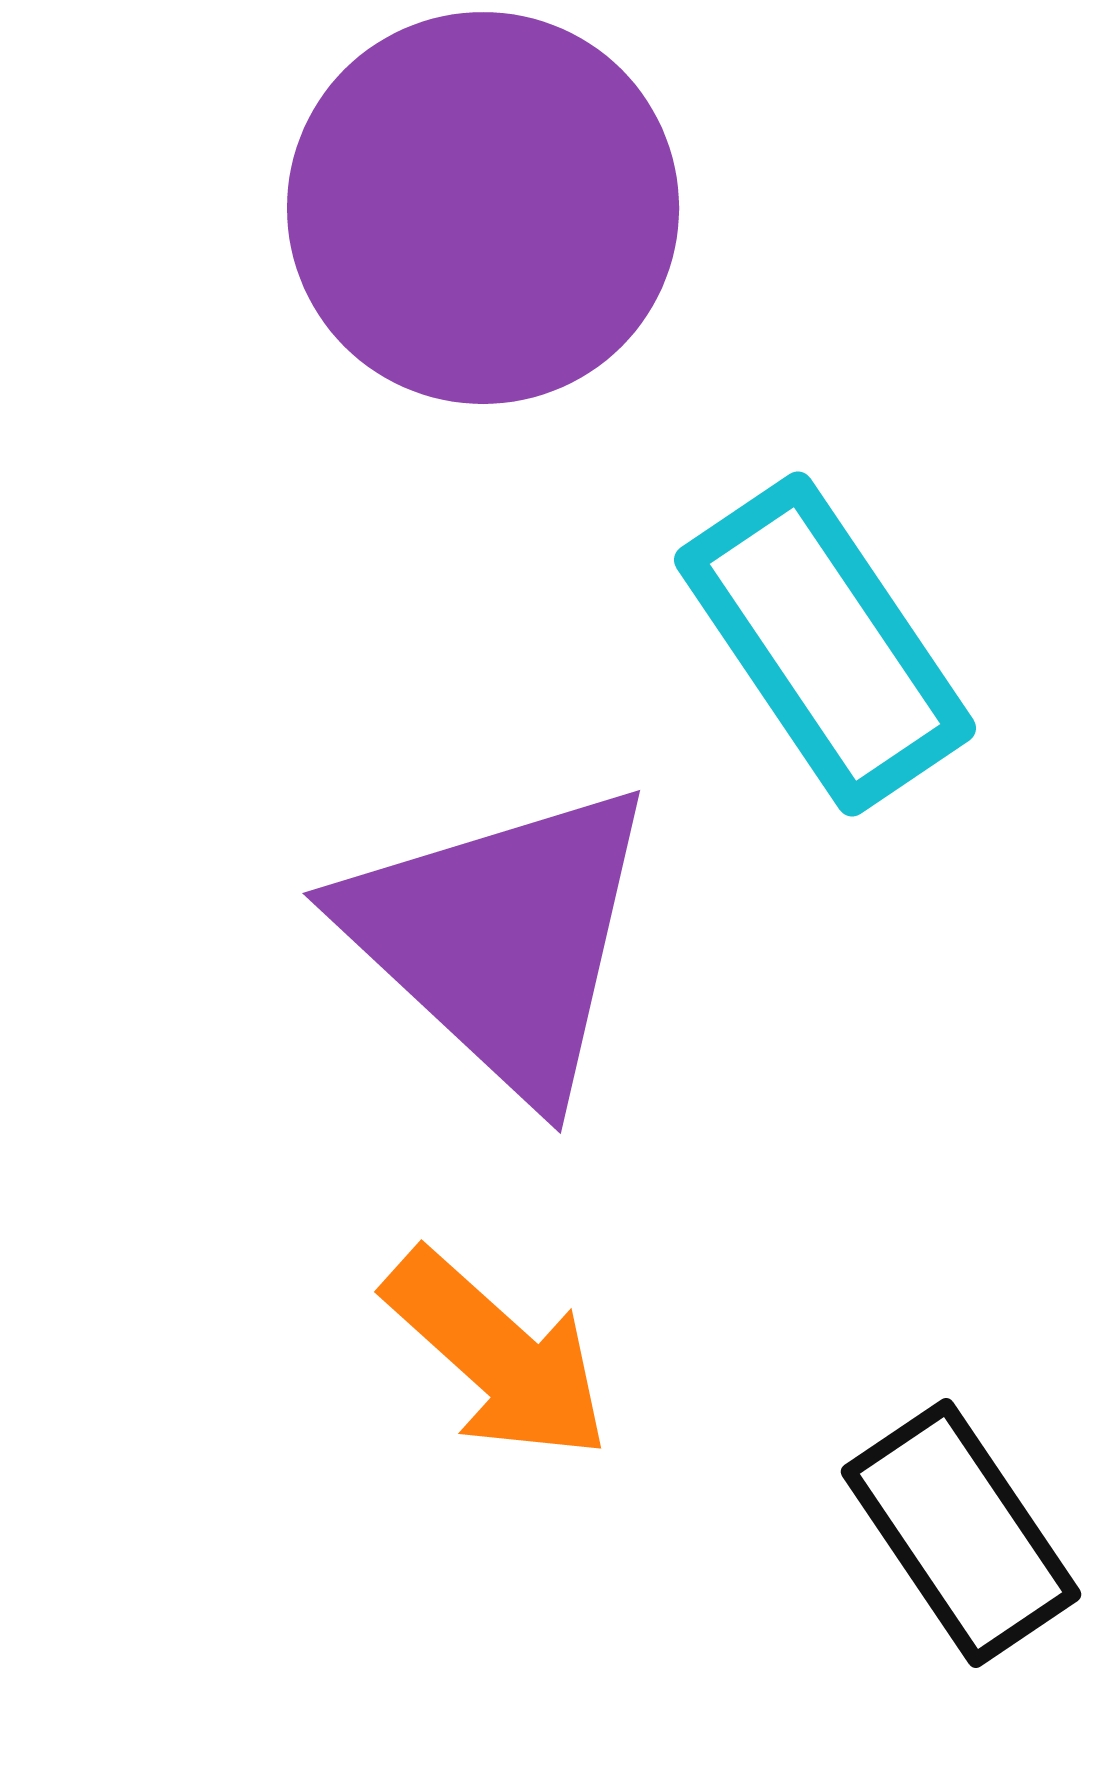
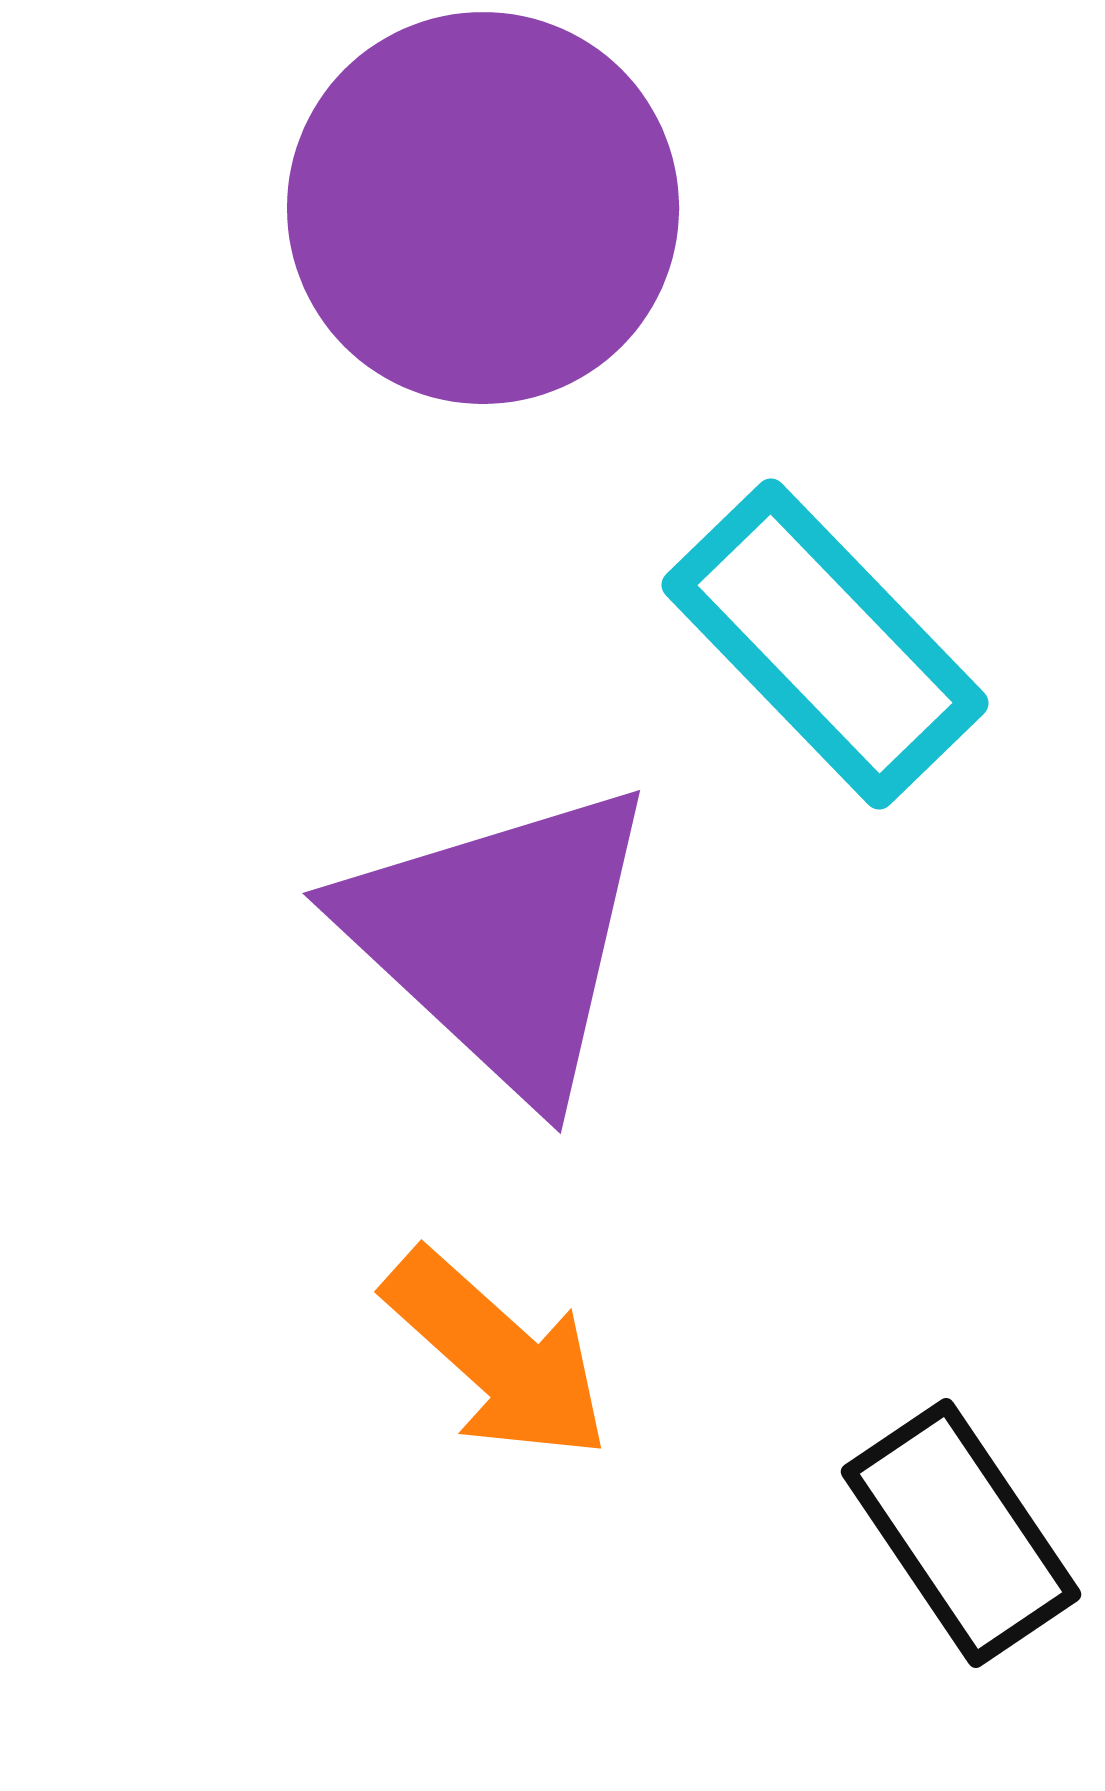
cyan rectangle: rotated 10 degrees counterclockwise
